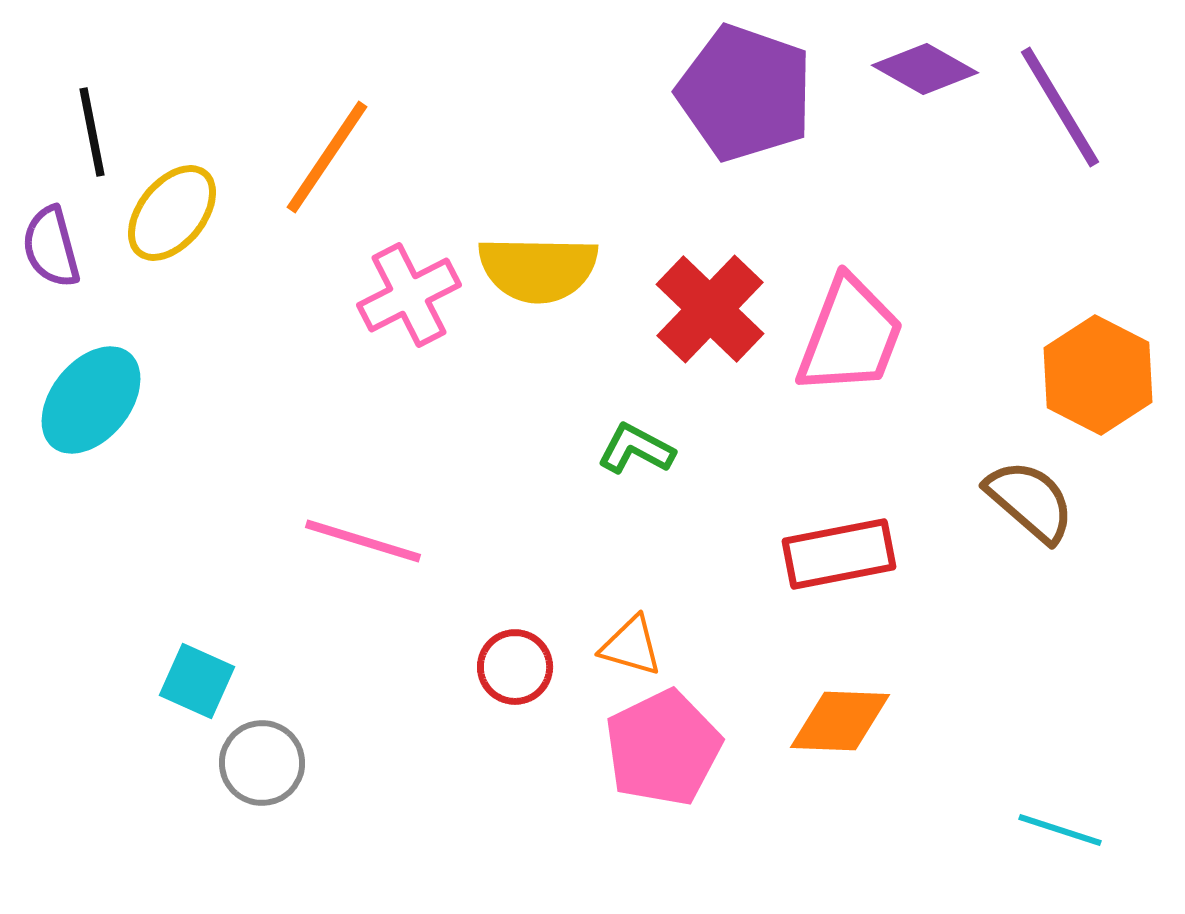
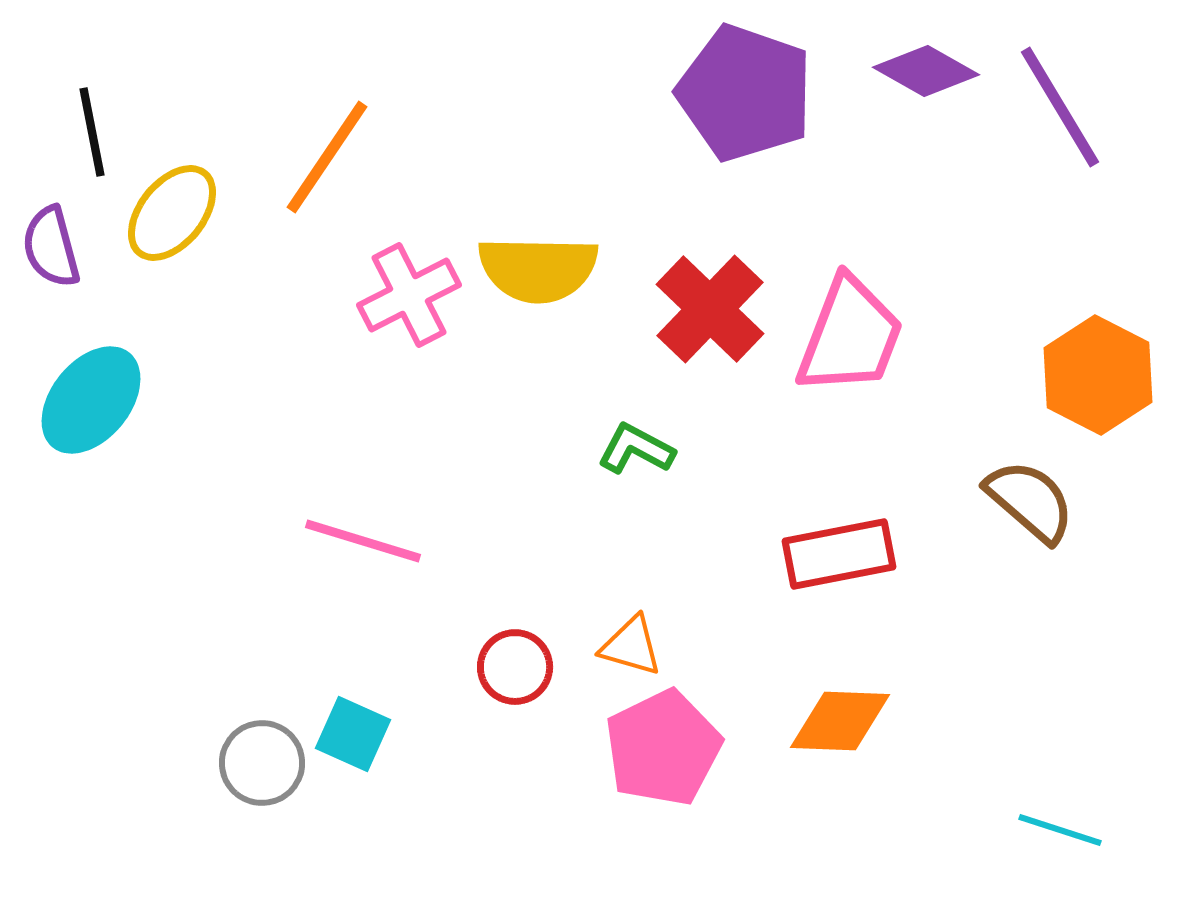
purple diamond: moved 1 px right, 2 px down
cyan square: moved 156 px right, 53 px down
